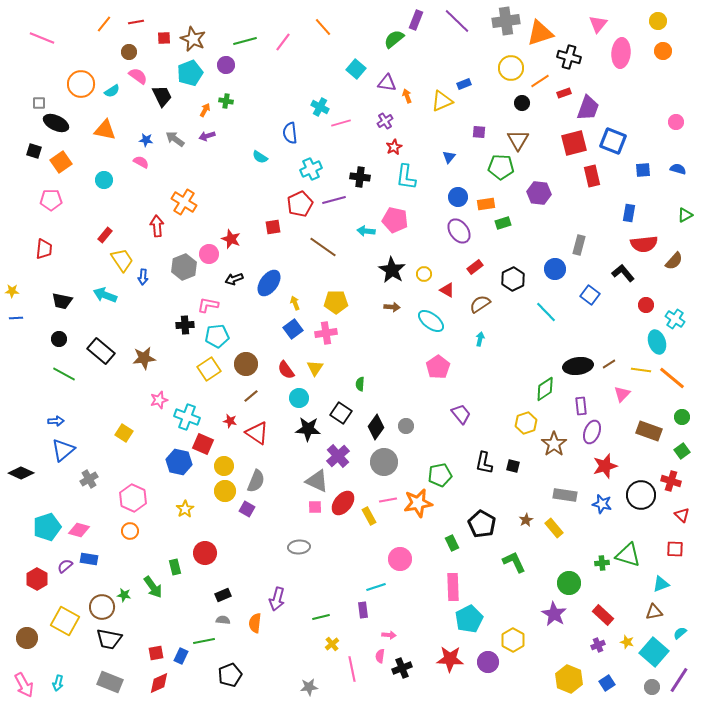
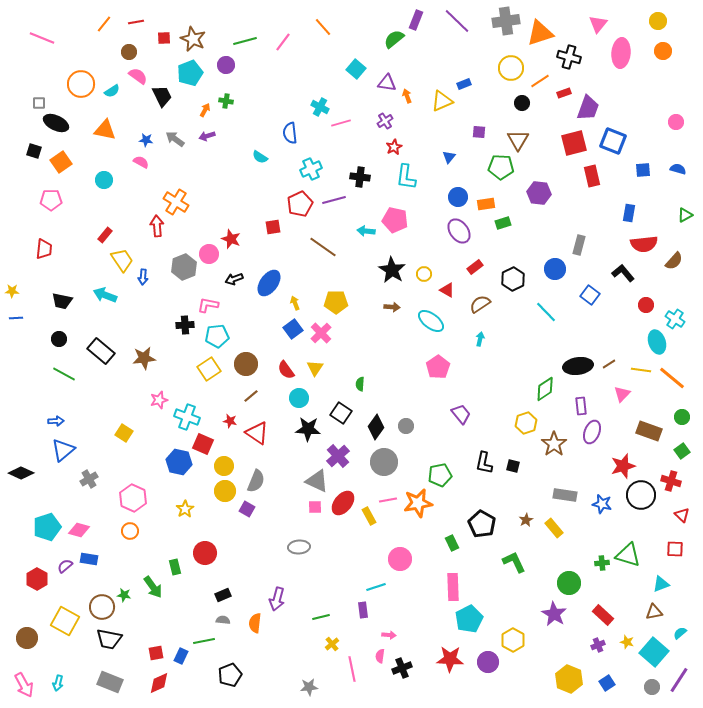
orange cross at (184, 202): moved 8 px left
pink cross at (326, 333): moved 5 px left; rotated 35 degrees counterclockwise
red star at (605, 466): moved 18 px right
